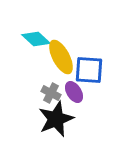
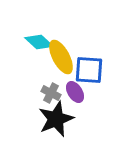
cyan diamond: moved 3 px right, 3 px down
purple ellipse: moved 1 px right
